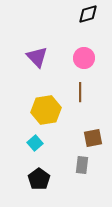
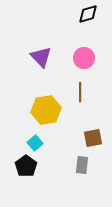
purple triangle: moved 4 px right
black pentagon: moved 13 px left, 13 px up
